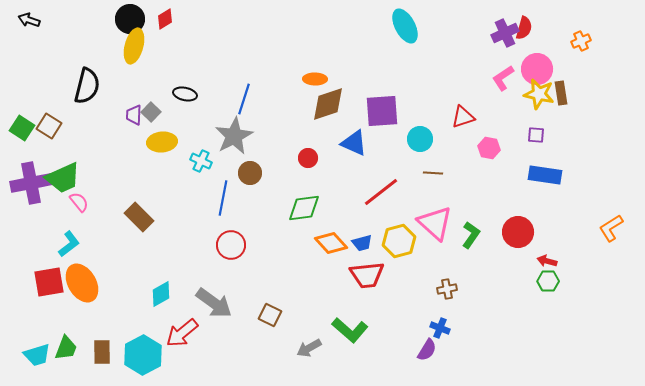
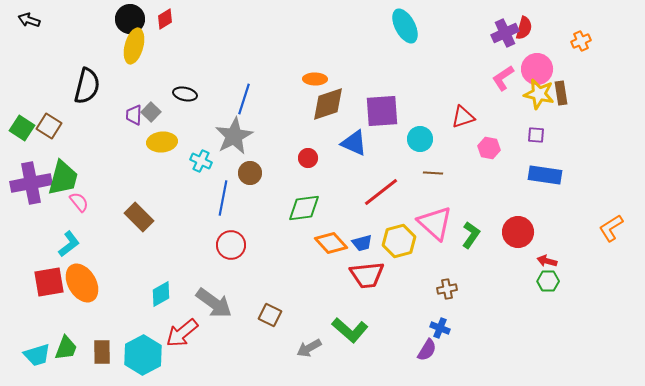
green trapezoid at (63, 178): rotated 51 degrees counterclockwise
